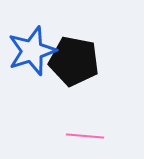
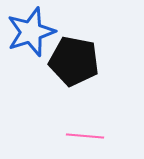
blue star: moved 1 px left, 19 px up
